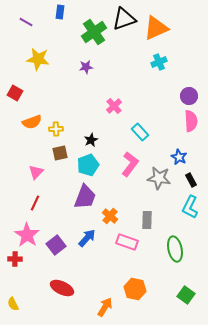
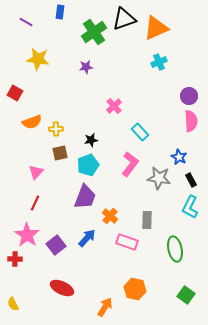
black star: rotated 16 degrees clockwise
